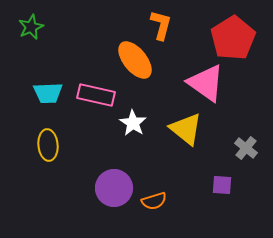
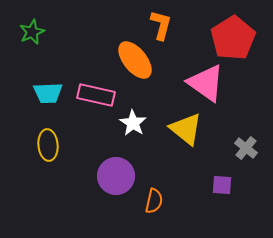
green star: moved 1 px right, 5 px down
purple circle: moved 2 px right, 12 px up
orange semicircle: rotated 60 degrees counterclockwise
